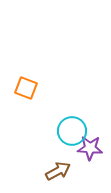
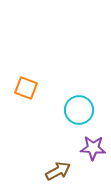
cyan circle: moved 7 px right, 21 px up
purple star: moved 3 px right
